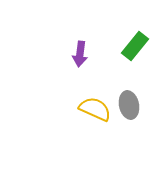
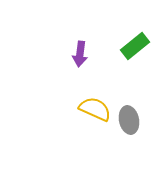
green rectangle: rotated 12 degrees clockwise
gray ellipse: moved 15 px down
